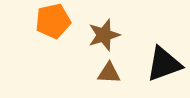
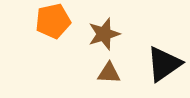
brown star: moved 1 px up
black triangle: rotated 15 degrees counterclockwise
